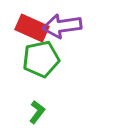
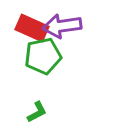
green pentagon: moved 2 px right, 3 px up
green L-shape: rotated 25 degrees clockwise
